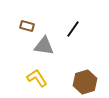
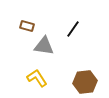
brown hexagon: rotated 10 degrees clockwise
